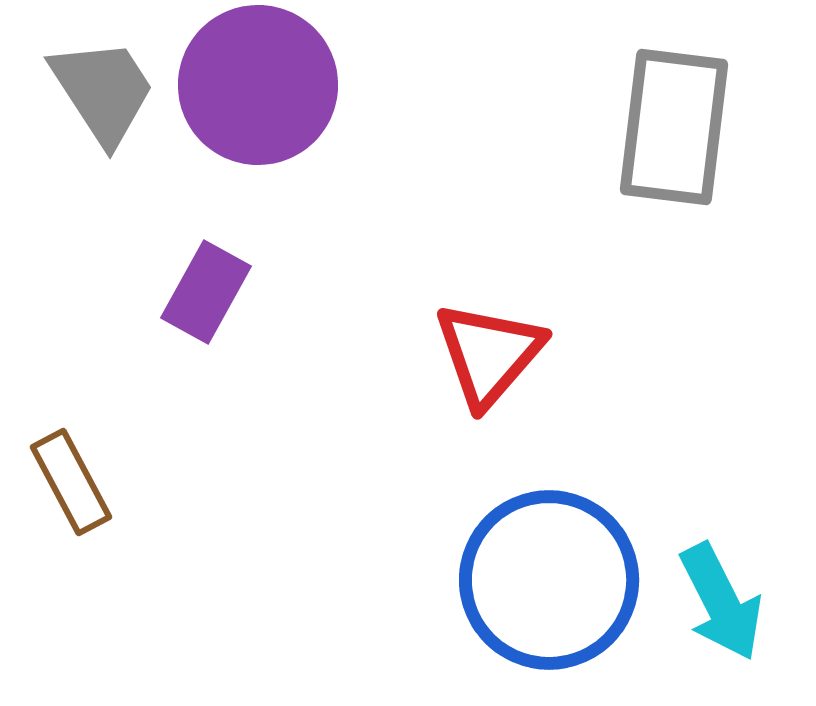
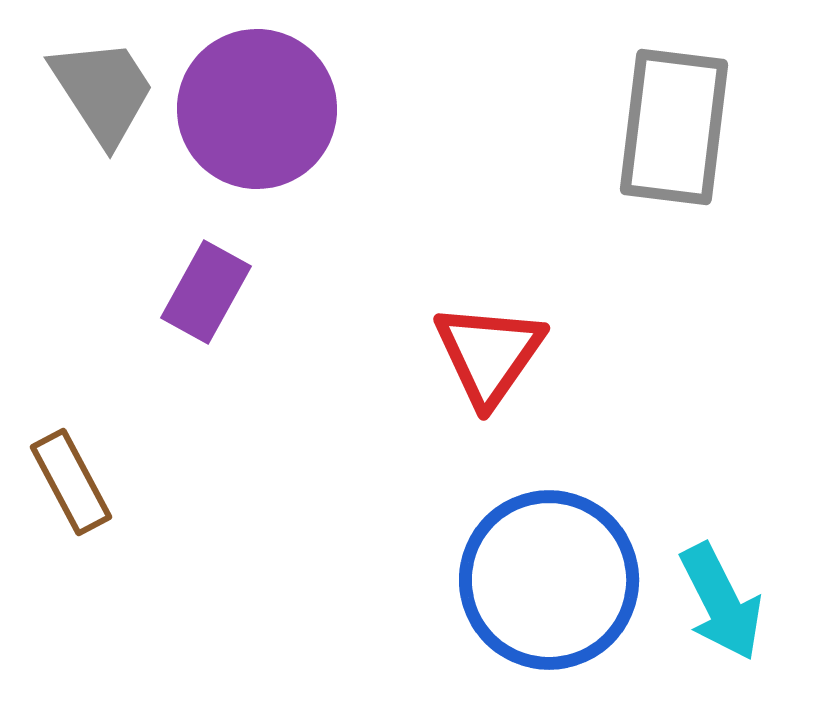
purple circle: moved 1 px left, 24 px down
red triangle: rotated 6 degrees counterclockwise
